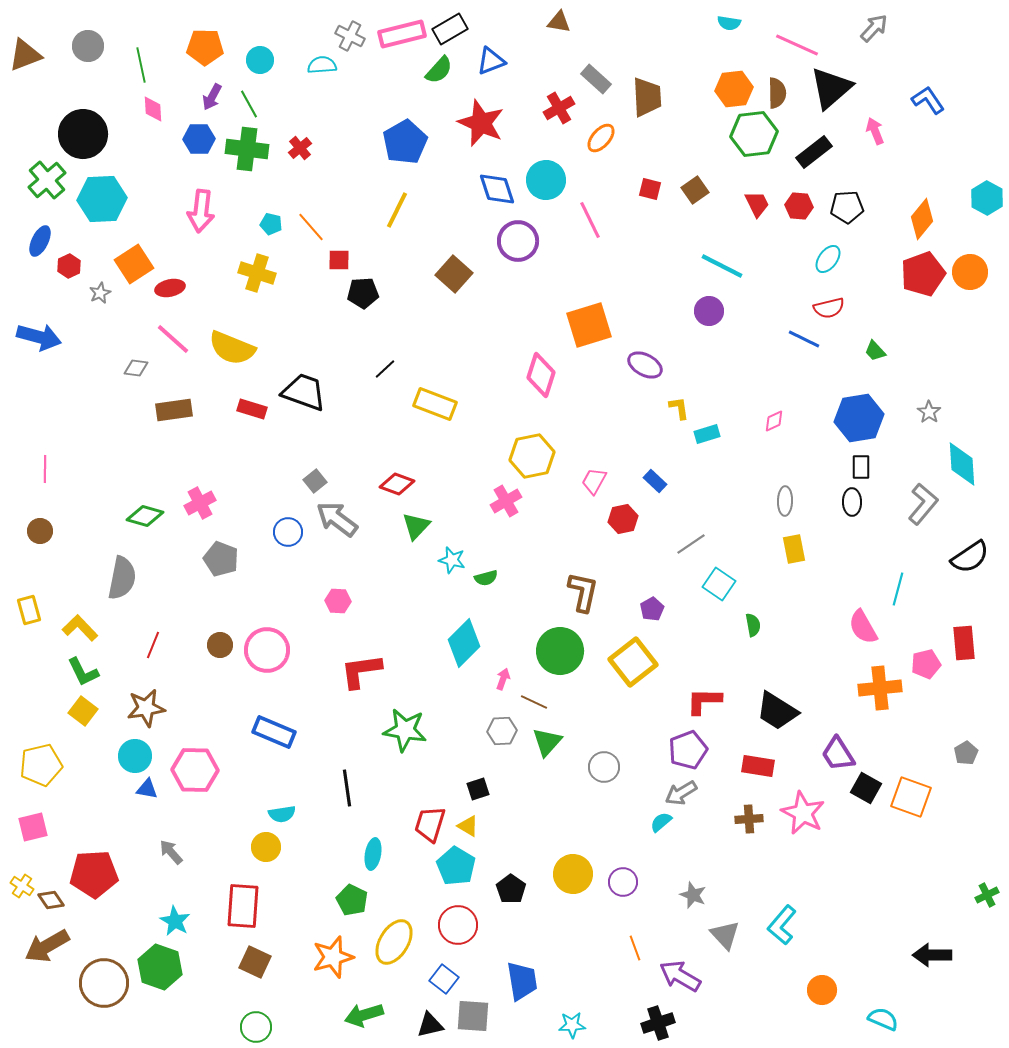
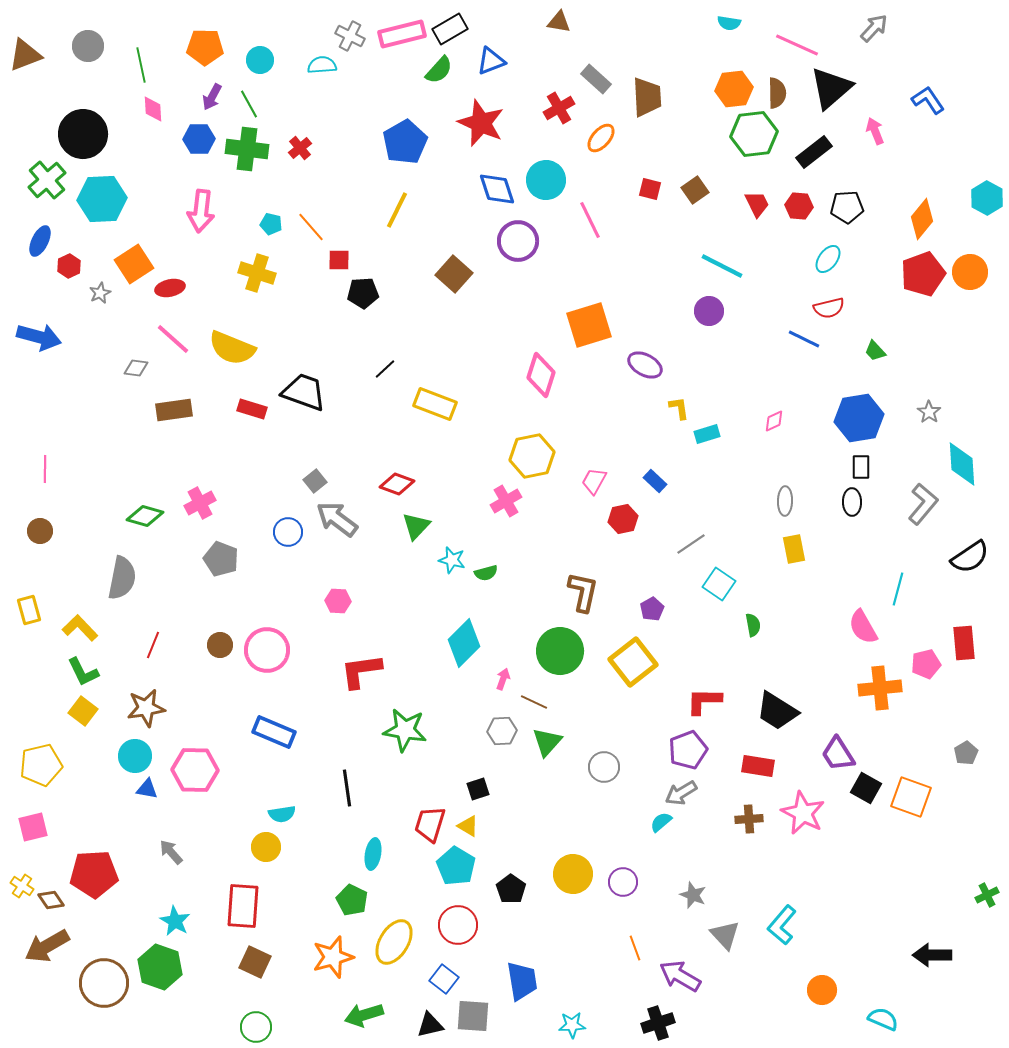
green semicircle at (486, 578): moved 5 px up
